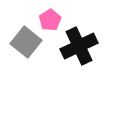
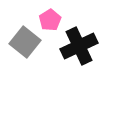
gray square: moved 1 px left
